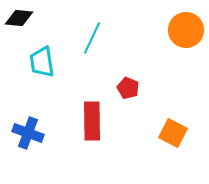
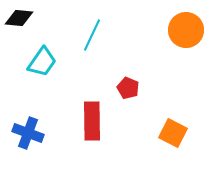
cyan line: moved 3 px up
cyan trapezoid: rotated 136 degrees counterclockwise
